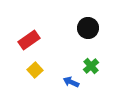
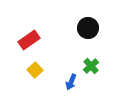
blue arrow: rotated 91 degrees counterclockwise
